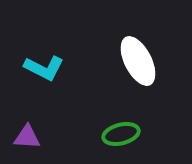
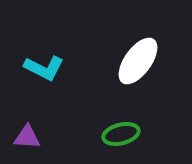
white ellipse: rotated 63 degrees clockwise
